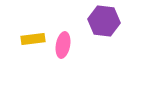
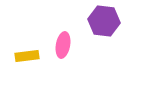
yellow rectangle: moved 6 px left, 17 px down
